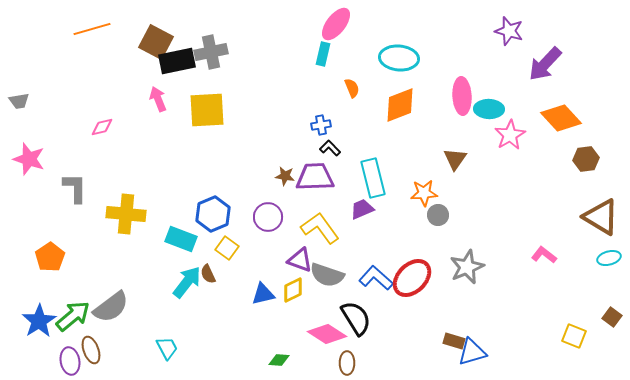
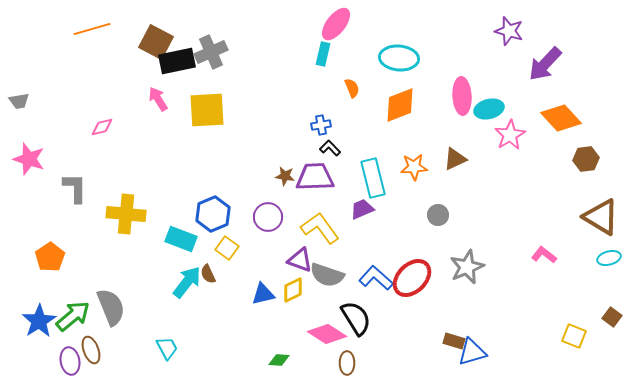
gray cross at (211, 52): rotated 12 degrees counterclockwise
pink arrow at (158, 99): rotated 10 degrees counterclockwise
cyan ellipse at (489, 109): rotated 16 degrees counterclockwise
brown triangle at (455, 159): rotated 30 degrees clockwise
orange star at (424, 193): moved 10 px left, 26 px up
gray semicircle at (111, 307): rotated 75 degrees counterclockwise
